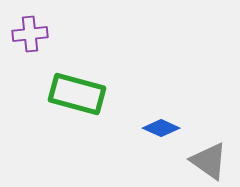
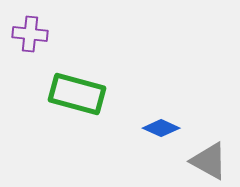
purple cross: rotated 12 degrees clockwise
gray triangle: rotated 6 degrees counterclockwise
